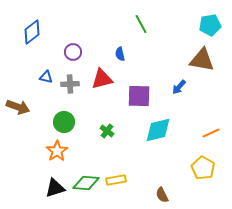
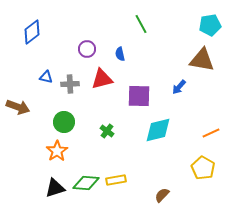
purple circle: moved 14 px right, 3 px up
brown semicircle: rotated 70 degrees clockwise
